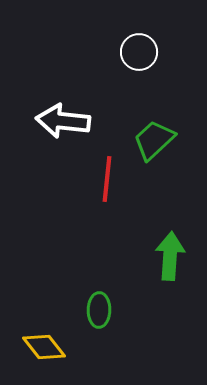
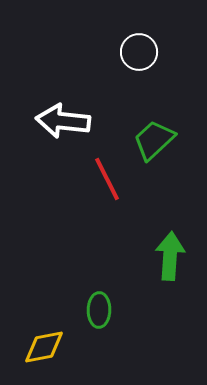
red line: rotated 33 degrees counterclockwise
yellow diamond: rotated 63 degrees counterclockwise
